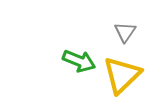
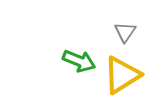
yellow triangle: rotated 12 degrees clockwise
